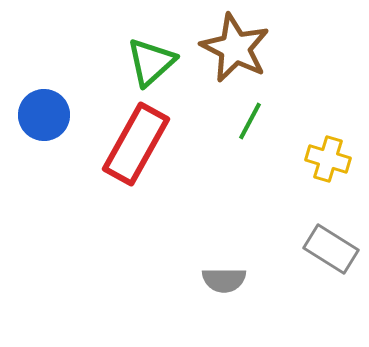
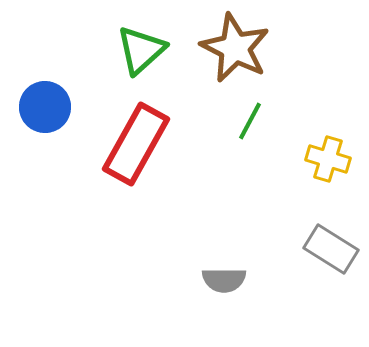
green triangle: moved 10 px left, 12 px up
blue circle: moved 1 px right, 8 px up
